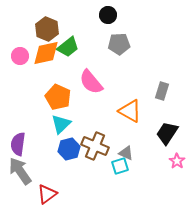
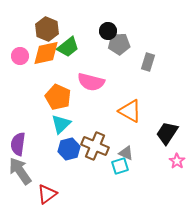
black circle: moved 16 px down
pink semicircle: rotated 36 degrees counterclockwise
gray rectangle: moved 14 px left, 29 px up
